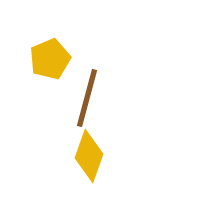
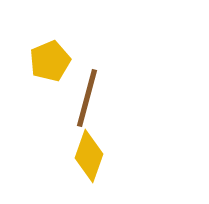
yellow pentagon: moved 2 px down
